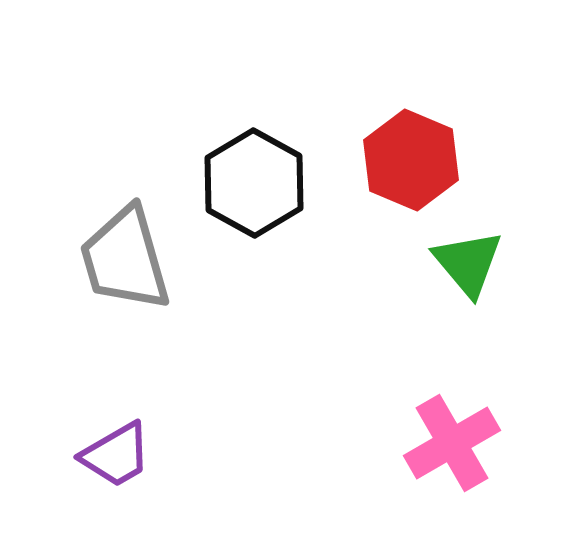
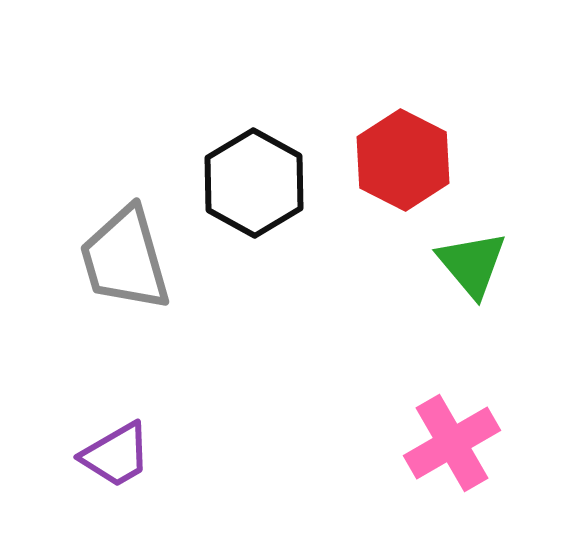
red hexagon: moved 8 px left; rotated 4 degrees clockwise
green triangle: moved 4 px right, 1 px down
